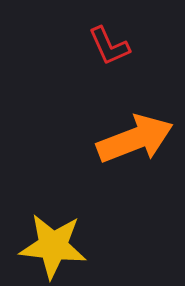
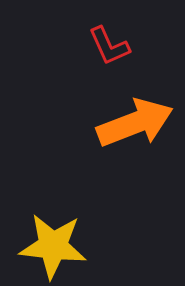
orange arrow: moved 16 px up
